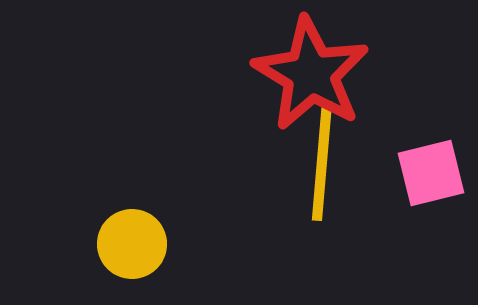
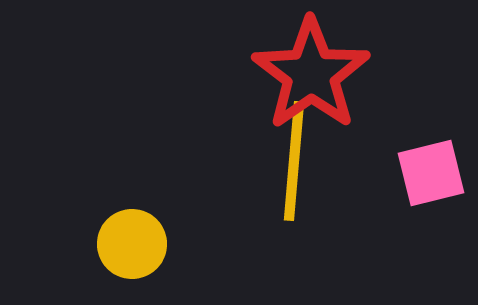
red star: rotated 6 degrees clockwise
yellow line: moved 28 px left
